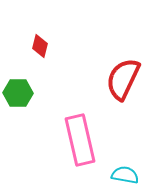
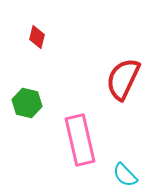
red diamond: moved 3 px left, 9 px up
green hexagon: moved 9 px right, 10 px down; rotated 12 degrees clockwise
cyan semicircle: rotated 144 degrees counterclockwise
